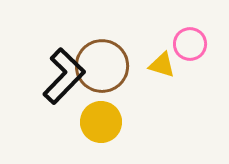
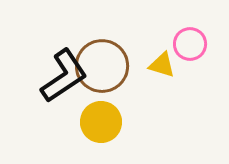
black L-shape: rotated 12 degrees clockwise
